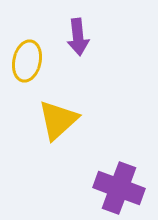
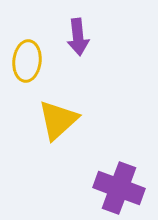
yellow ellipse: rotated 6 degrees counterclockwise
